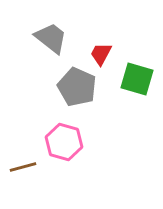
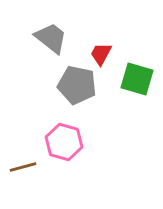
gray pentagon: moved 2 px up; rotated 12 degrees counterclockwise
